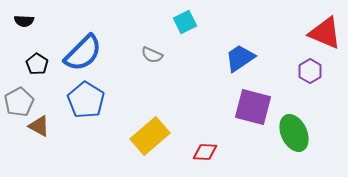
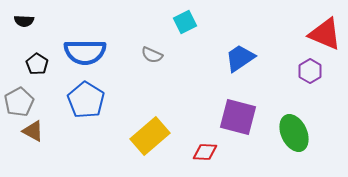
red triangle: moved 1 px down
blue semicircle: moved 2 px right, 1 px up; rotated 45 degrees clockwise
purple square: moved 15 px left, 10 px down
brown triangle: moved 6 px left, 5 px down
